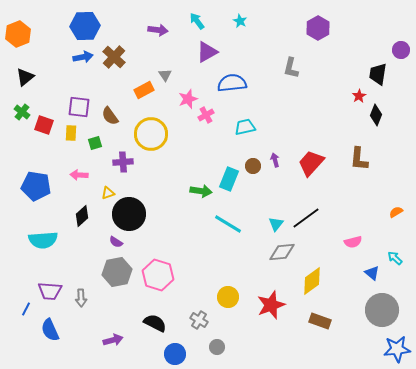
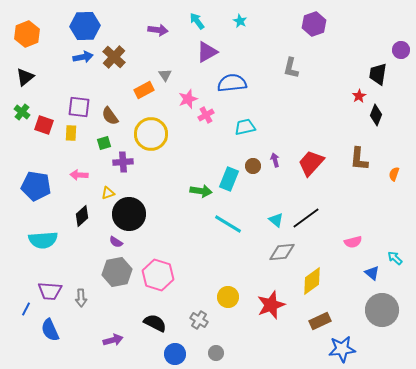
purple hexagon at (318, 28): moved 4 px left, 4 px up; rotated 10 degrees clockwise
orange hexagon at (18, 34): moved 9 px right
green square at (95, 143): moved 9 px right
orange semicircle at (396, 212): moved 2 px left, 38 px up; rotated 40 degrees counterclockwise
cyan triangle at (276, 224): moved 4 px up; rotated 28 degrees counterclockwise
brown rectangle at (320, 321): rotated 45 degrees counterclockwise
gray circle at (217, 347): moved 1 px left, 6 px down
blue star at (397, 349): moved 55 px left
